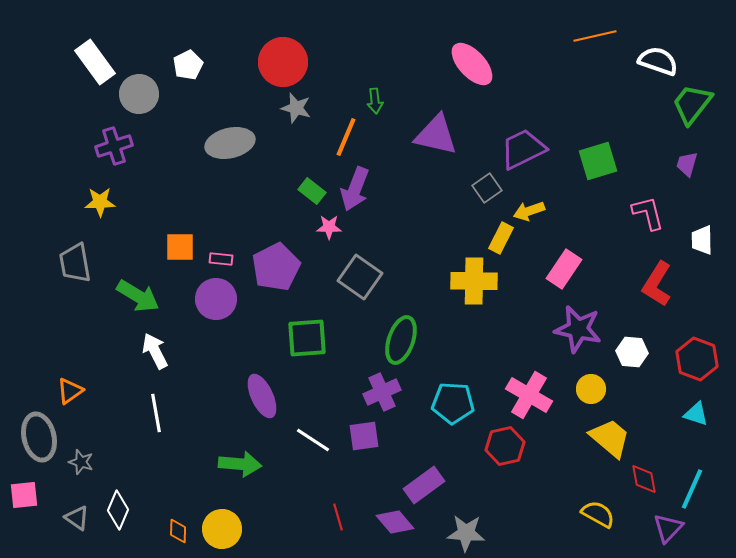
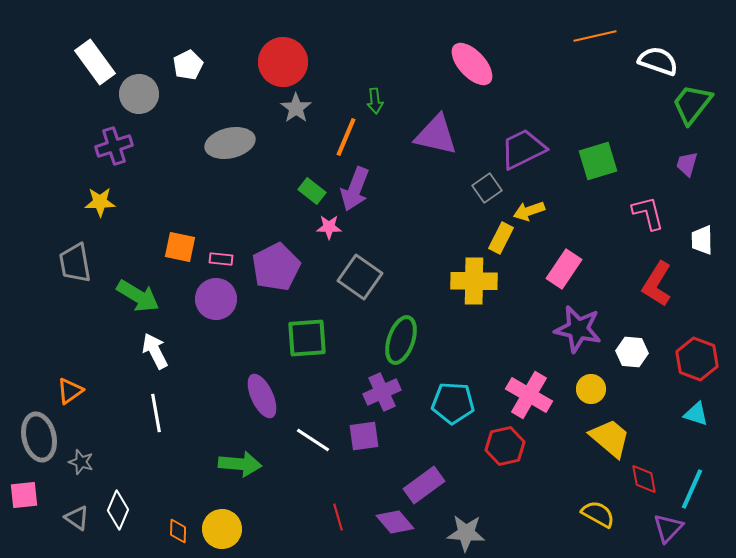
gray star at (296, 108): rotated 20 degrees clockwise
orange square at (180, 247): rotated 12 degrees clockwise
